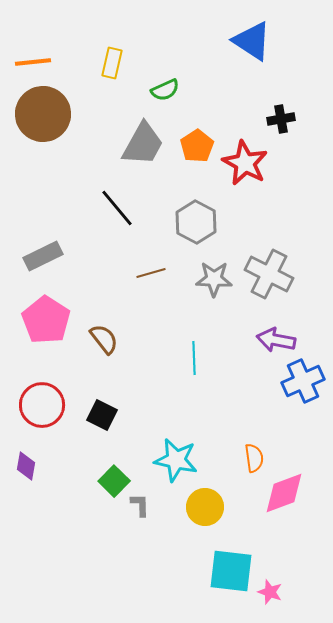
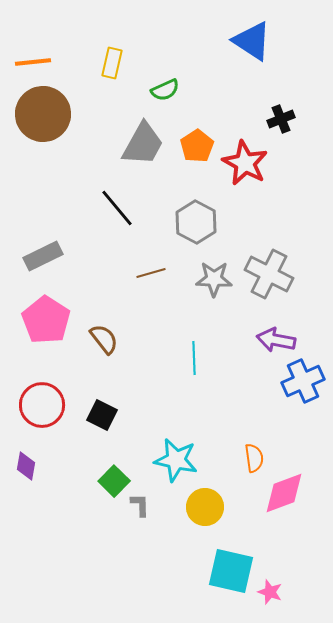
black cross: rotated 12 degrees counterclockwise
cyan square: rotated 6 degrees clockwise
